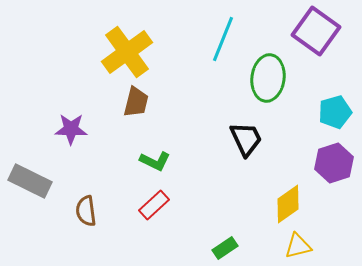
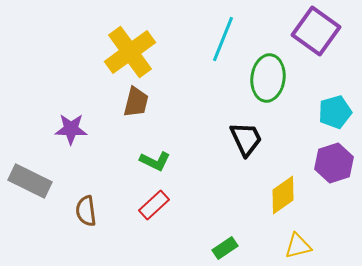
yellow cross: moved 3 px right
yellow diamond: moved 5 px left, 9 px up
